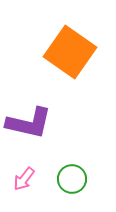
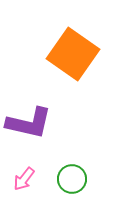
orange square: moved 3 px right, 2 px down
